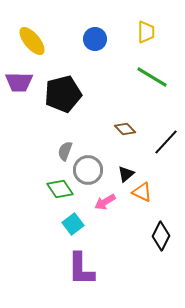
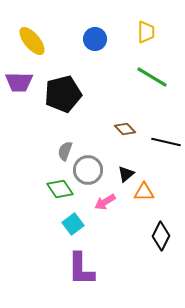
black line: rotated 60 degrees clockwise
orange triangle: moved 2 px right; rotated 25 degrees counterclockwise
